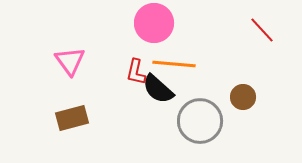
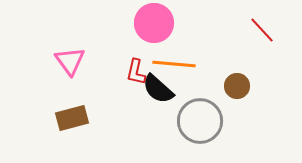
brown circle: moved 6 px left, 11 px up
